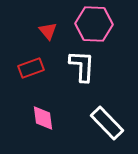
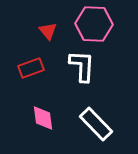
white rectangle: moved 11 px left, 1 px down
